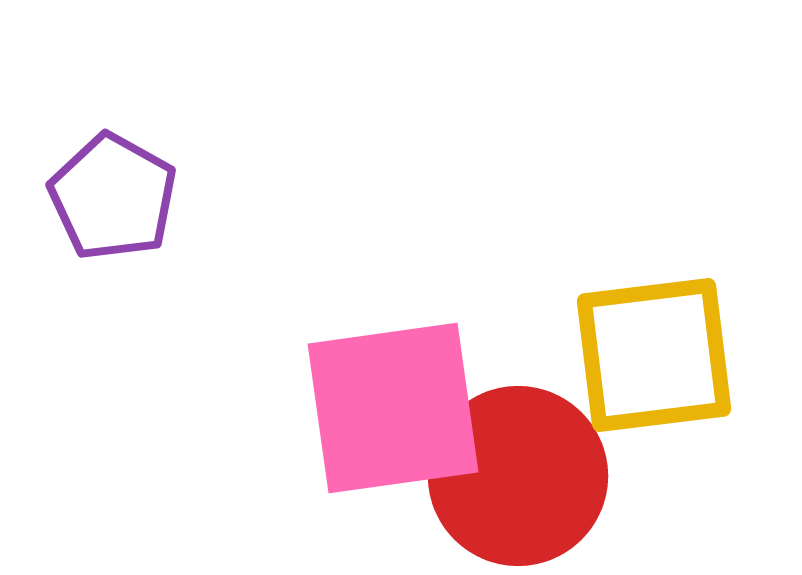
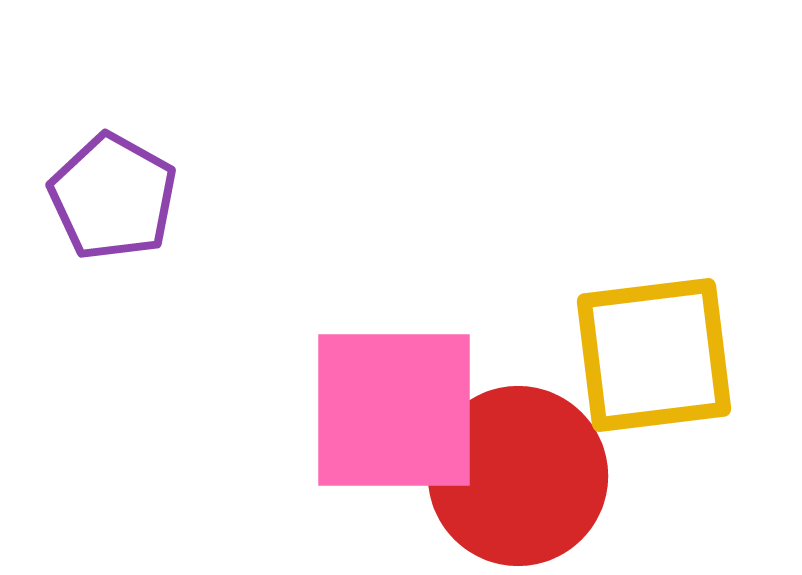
pink square: moved 1 px right, 2 px down; rotated 8 degrees clockwise
